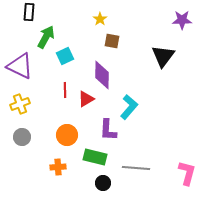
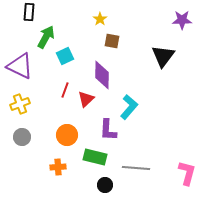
red line: rotated 21 degrees clockwise
red triangle: rotated 12 degrees counterclockwise
black circle: moved 2 px right, 2 px down
